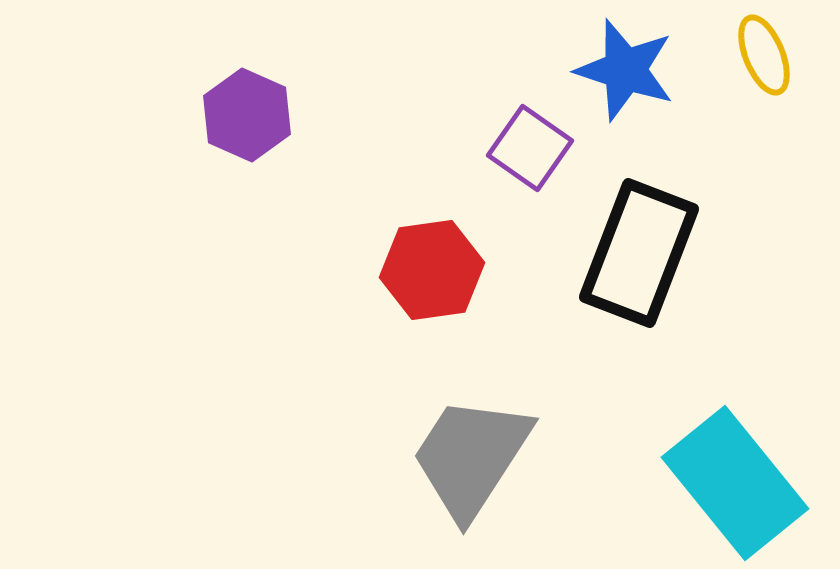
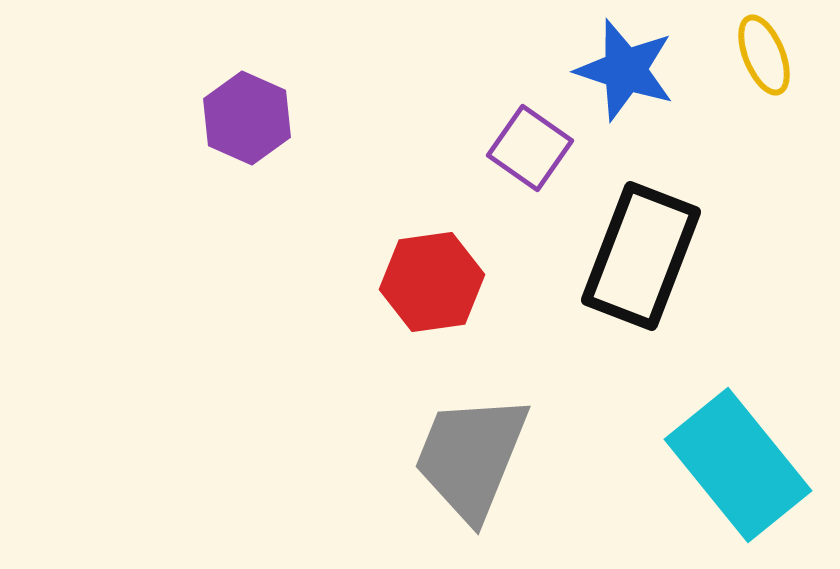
purple hexagon: moved 3 px down
black rectangle: moved 2 px right, 3 px down
red hexagon: moved 12 px down
gray trapezoid: rotated 11 degrees counterclockwise
cyan rectangle: moved 3 px right, 18 px up
